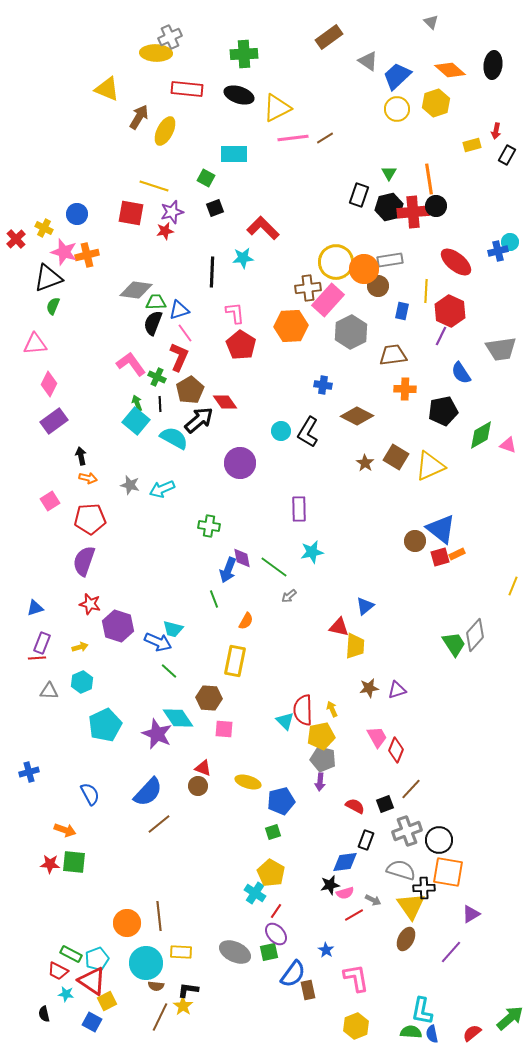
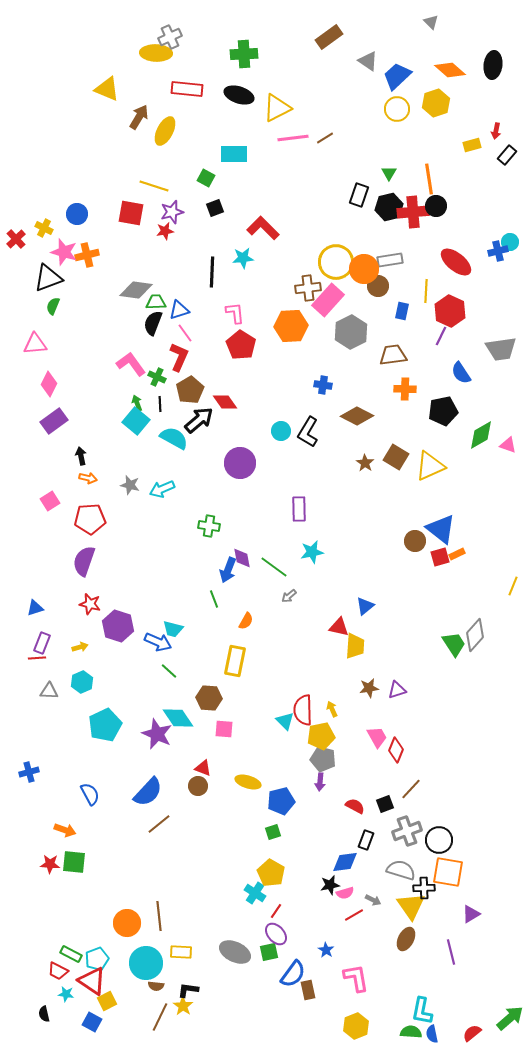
black rectangle at (507, 155): rotated 12 degrees clockwise
purple line at (451, 952): rotated 55 degrees counterclockwise
